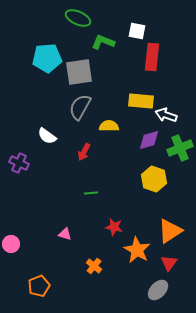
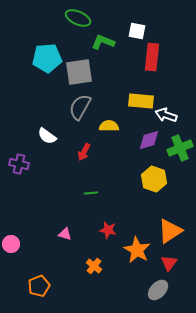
purple cross: moved 1 px down; rotated 12 degrees counterclockwise
red star: moved 6 px left, 3 px down
